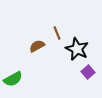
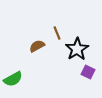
black star: rotated 15 degrees clockwise
purple square: rotated 24 degrees counterclockwise
